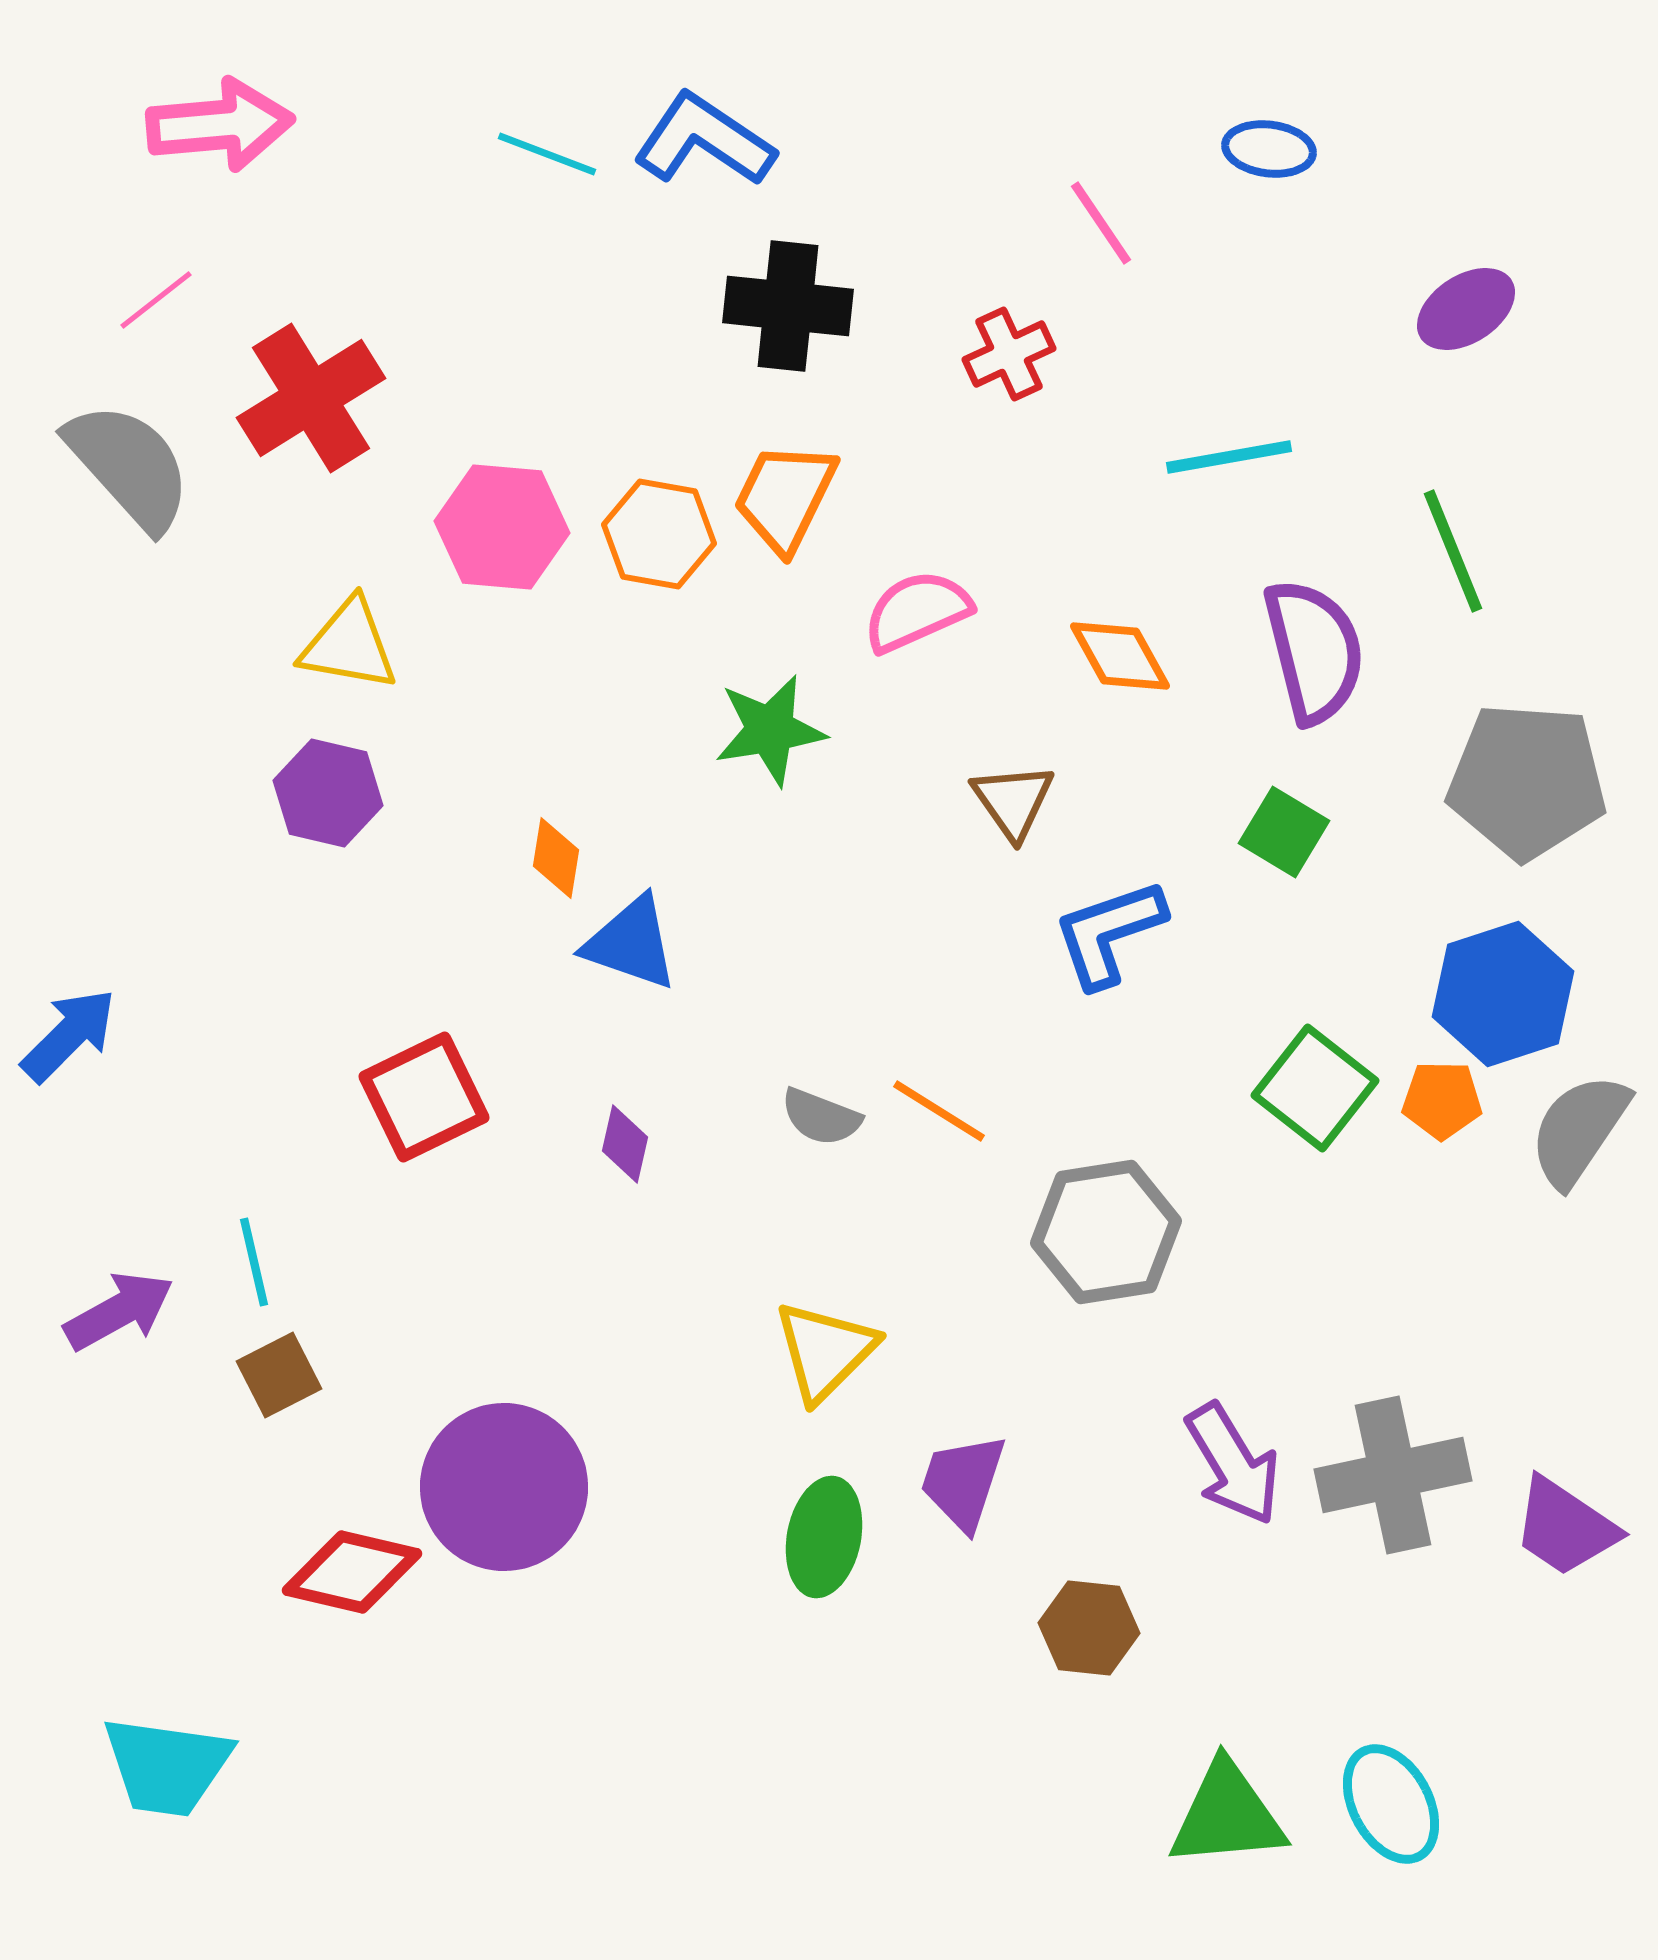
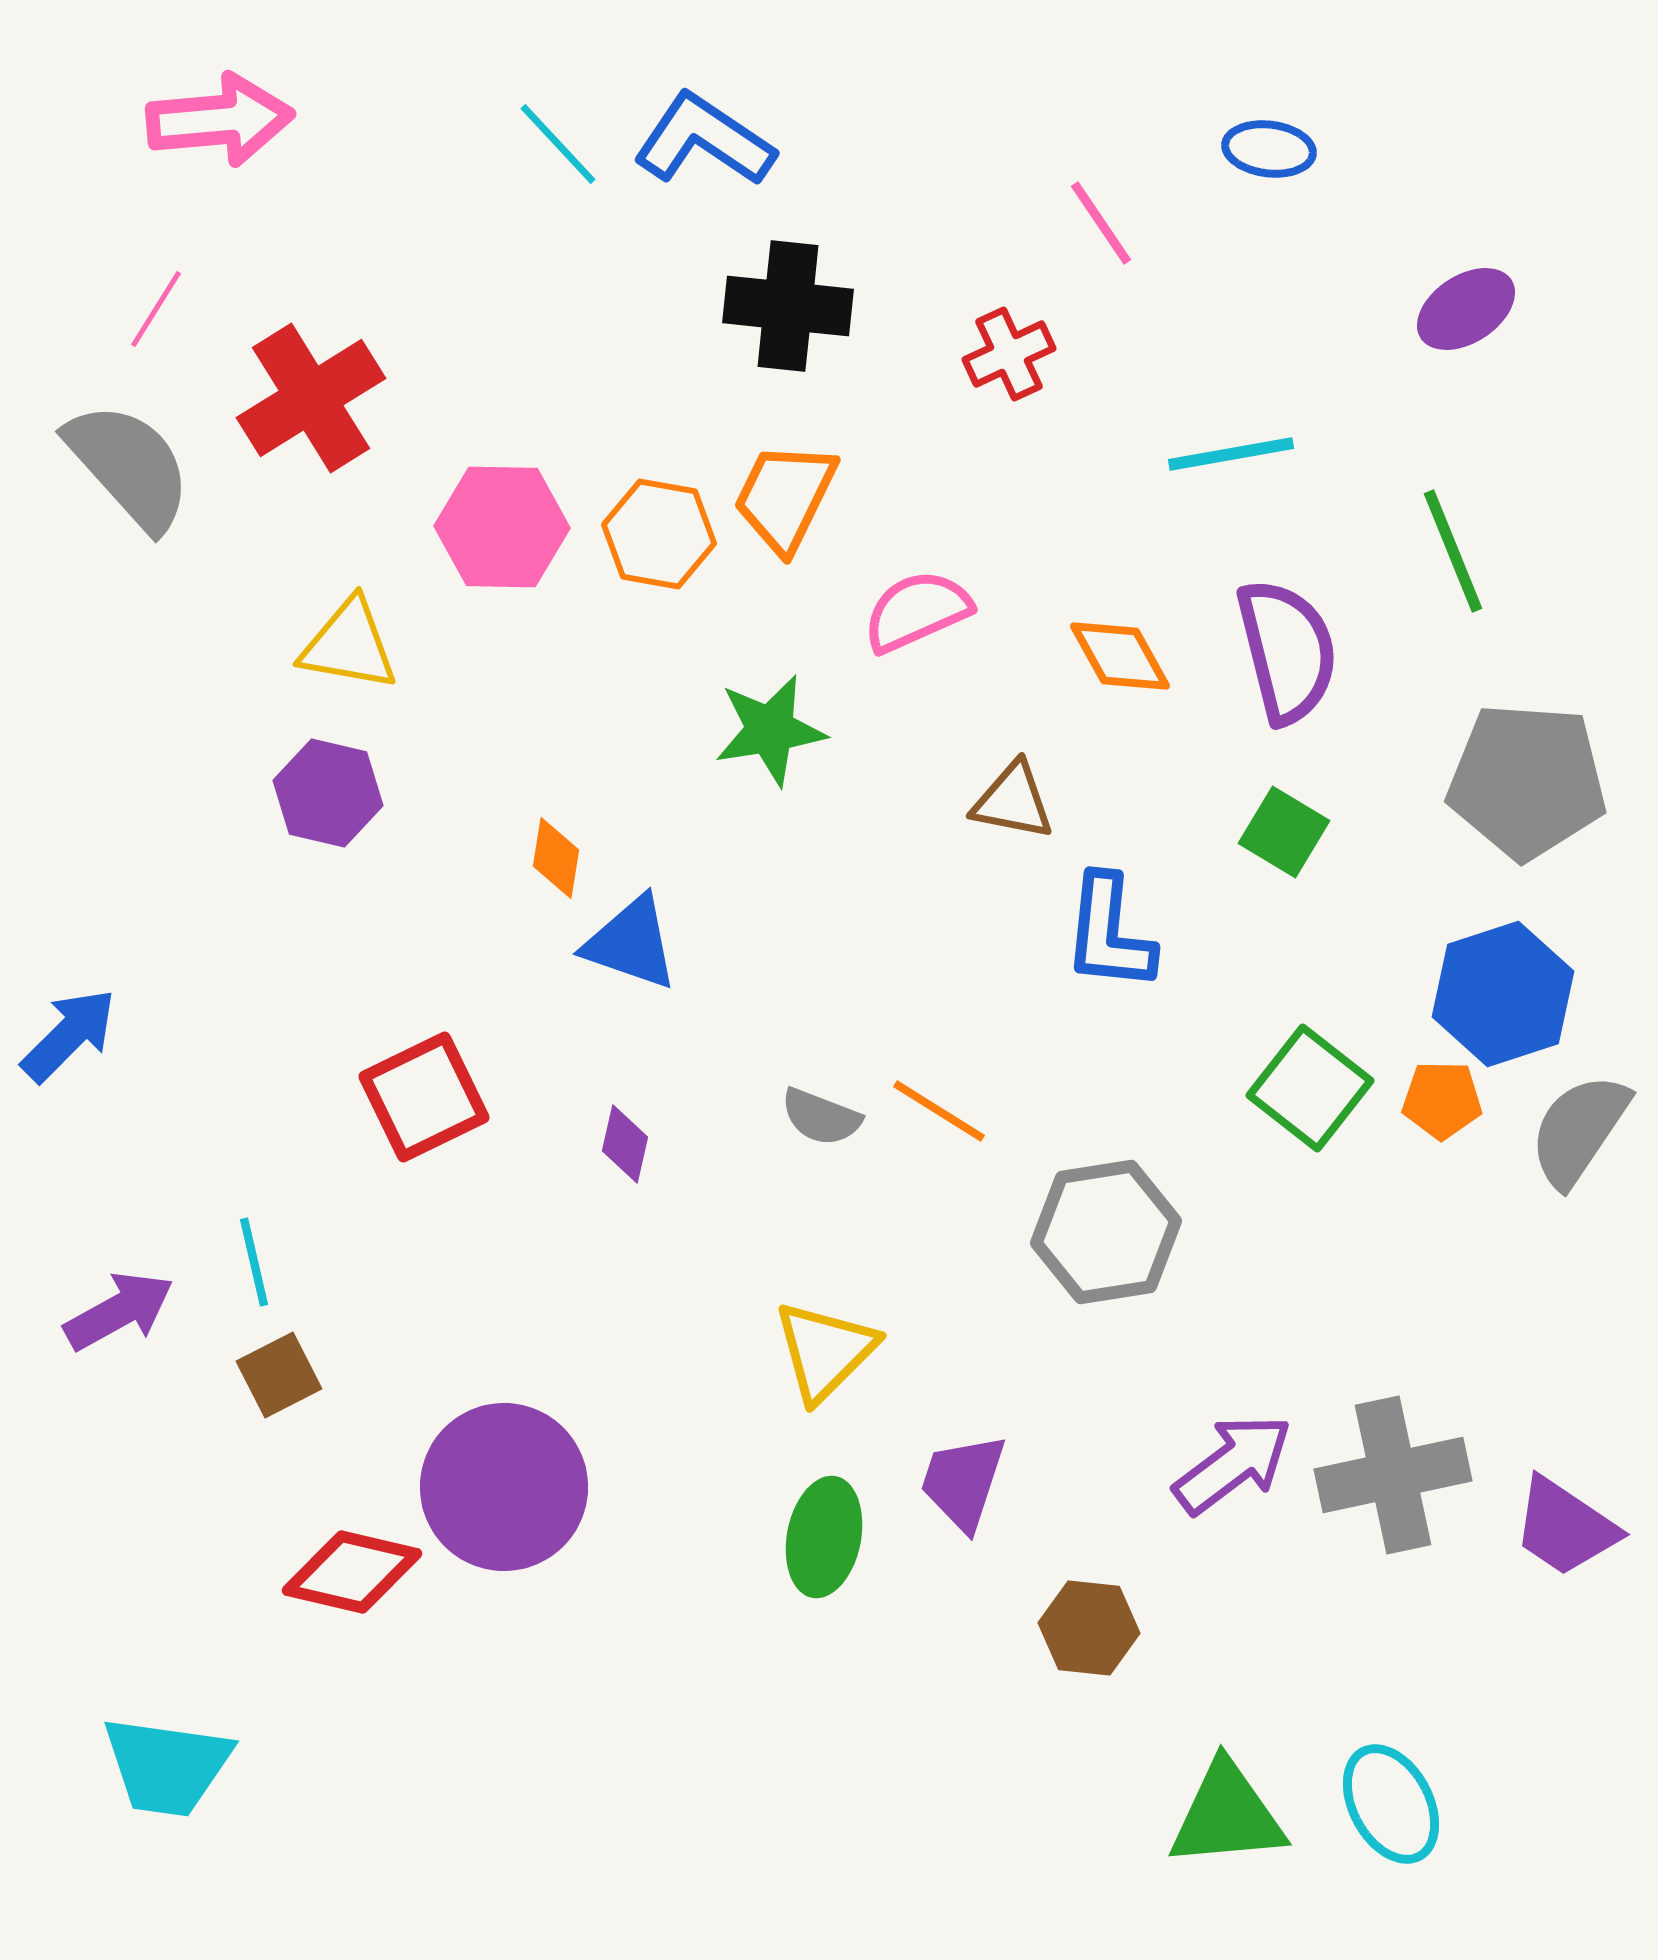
pink arrow at (220, 125): moved 5 px up
cyan line at (547, 154): moved 11 px right, 10 px up; rotated 26 degrees clockwise
pink line at (156, 300): moved 9 px down; rotated 20 degrees counterclockwise
cyan line at (1229, 457): moved 2 px right, 3 px up
pink hexagon at (502, 527): rotated 4 degrees counterclockwise
purple semicircle at (1314, 651): moved 27 px left
brown triangle at (1013, 801): rotated 44 degrees counterclockwise
blue L-shape at (1109, 933): rotated 65 degrees counterclockwise
green square at (1315, 1088): moved 5 px left
purple arrow at (1233, 1464): rotated 96 degrees counterclockwise
